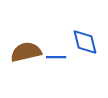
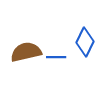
blue diamond: rotated 40 degrees clockwise
